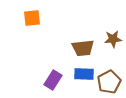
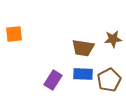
orange square: moved 18 px left, 16 px down
brown trapezoid: rotated 15 degrees clockwise
blue rectangle: moved 1 px left
brown pentagon: moved 2 px up
